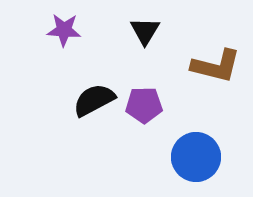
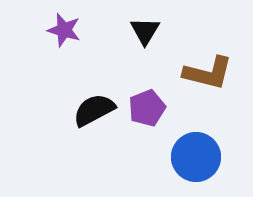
purple star: rotated 12 degrees clockwise
brown L-shape: moved 8 px left, 7 px down
black semicircle: moved 10 px down
purple pentagon: moved 3 px right, 3 px down; rotated 21 degrees counterclockwise
